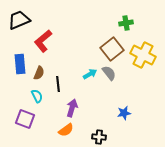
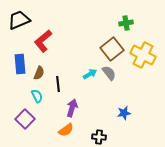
purple square: rotated 24 degrees clockwise
